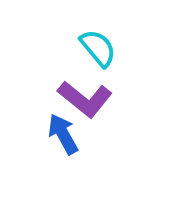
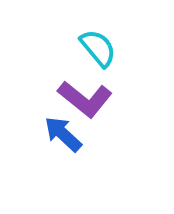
blue arrow: rotated 18 degrees counterclockwise
